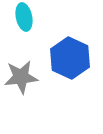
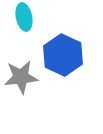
blue hexagon: moved 7 px left, 3 px up
